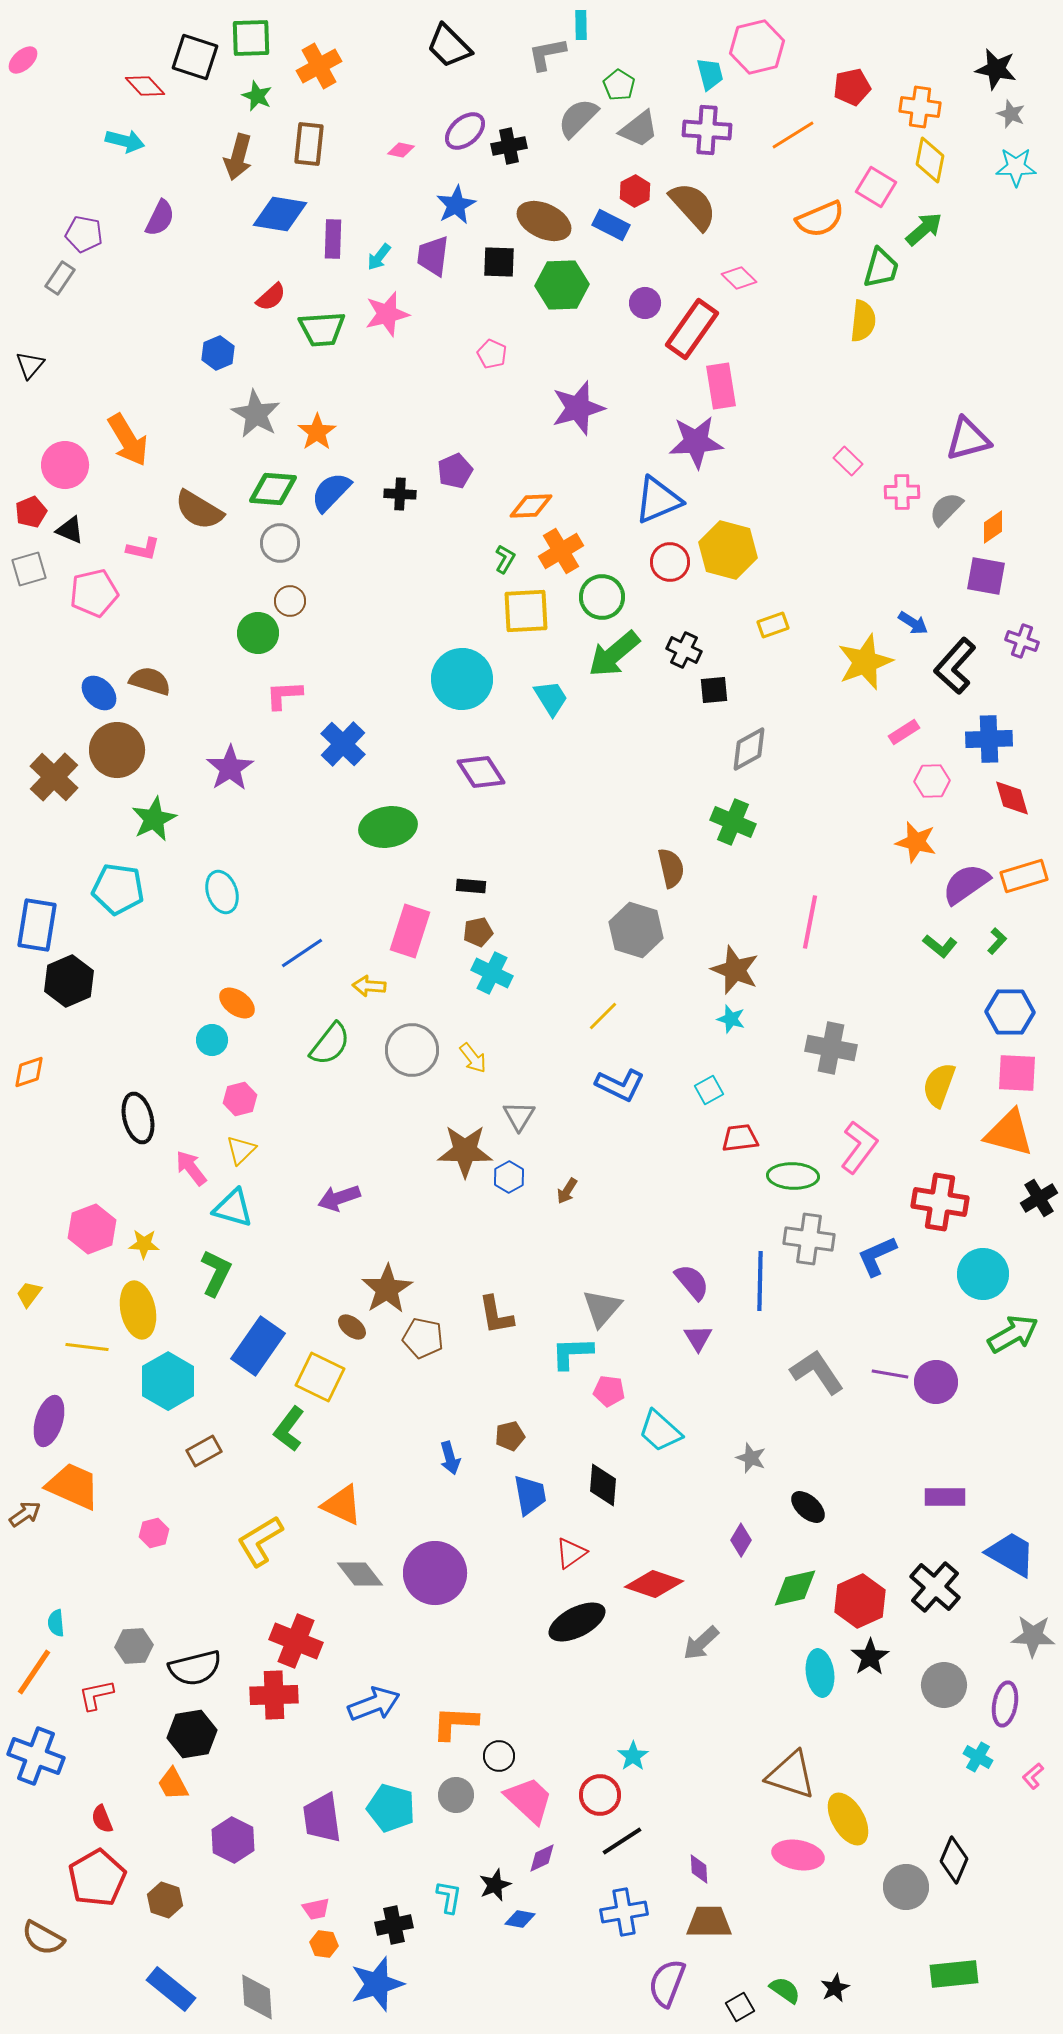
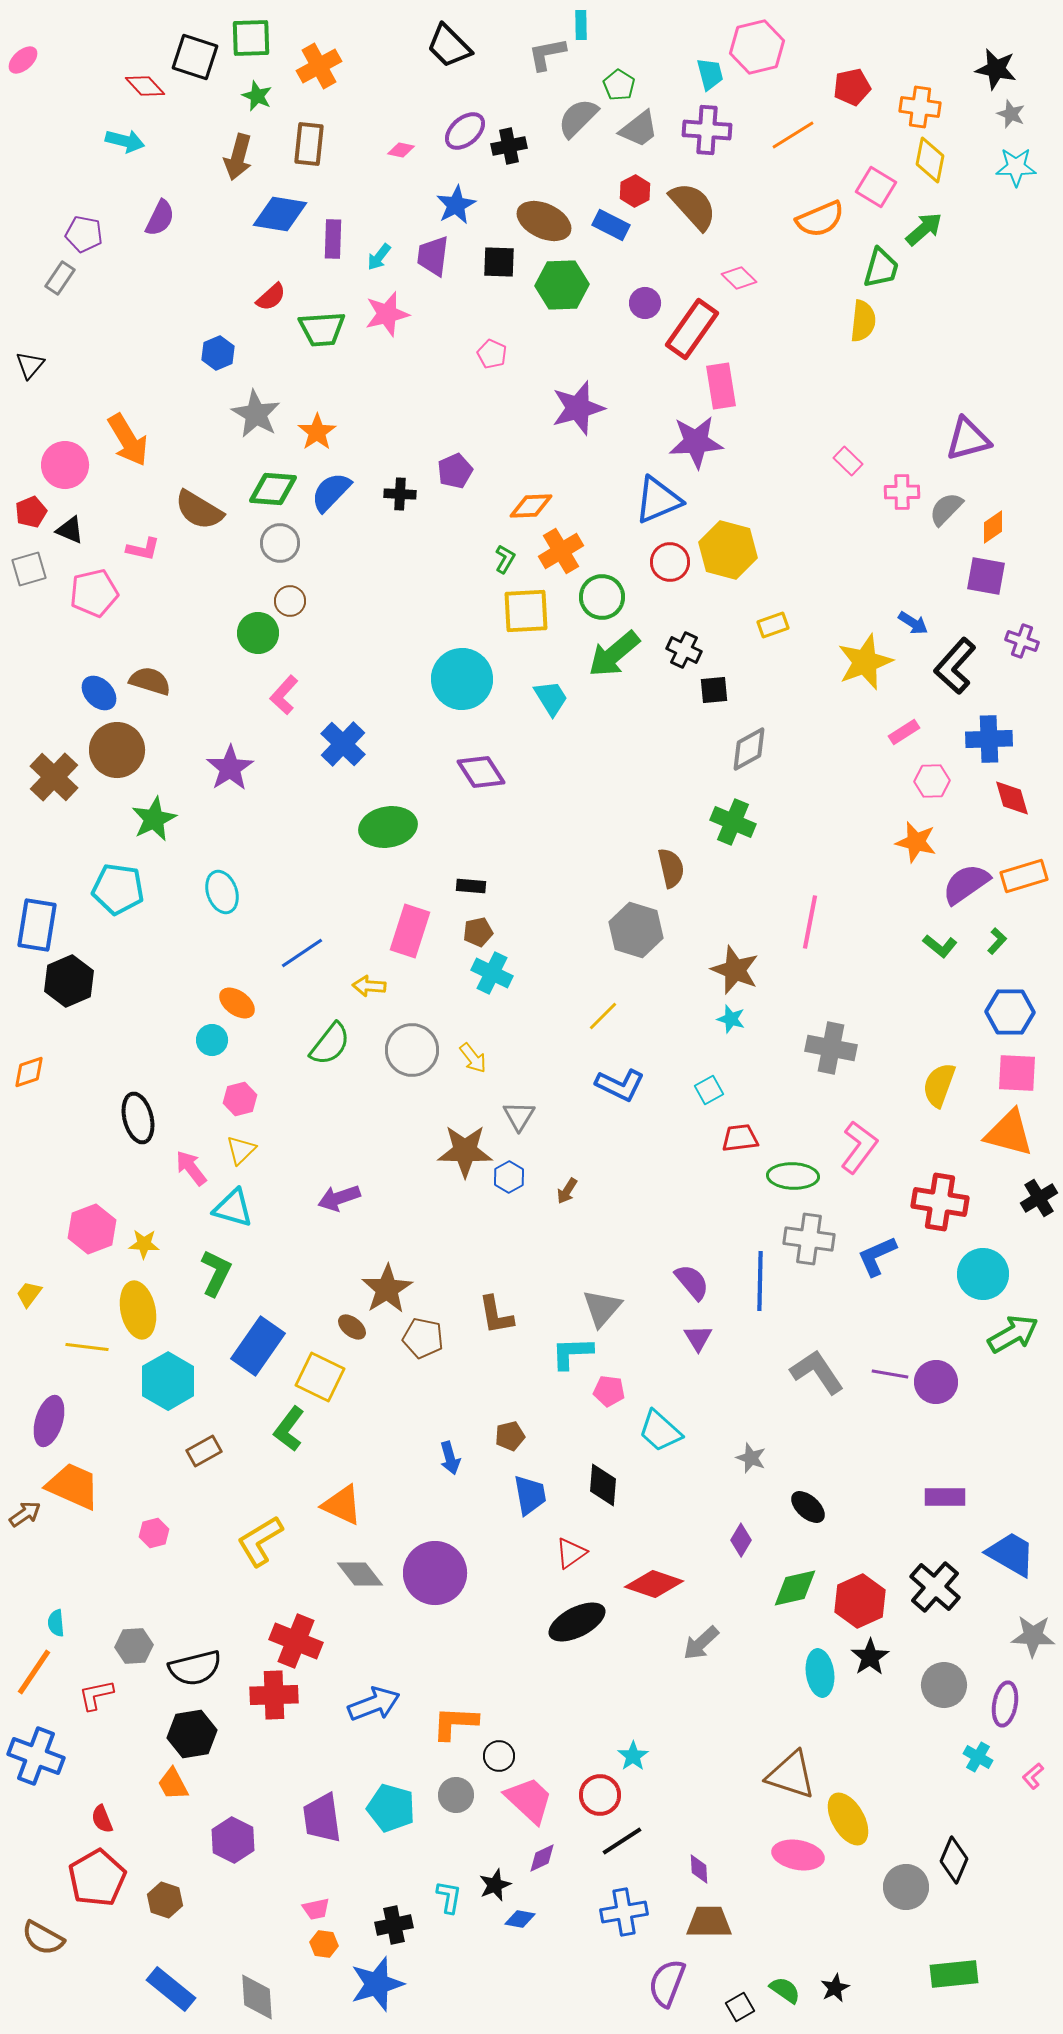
pink L-shape at (284, 695): rotated 45 degrees counterclockwise
